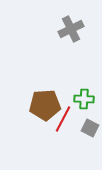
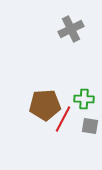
gray square: moved 2 px up; rotated 18 degrees counterclockwise
